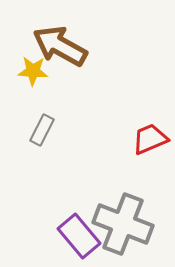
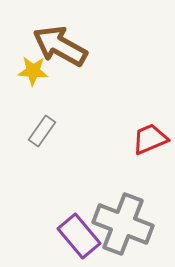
gray rectangle: moved 1 px down; rotated 8 degrees clockwise
